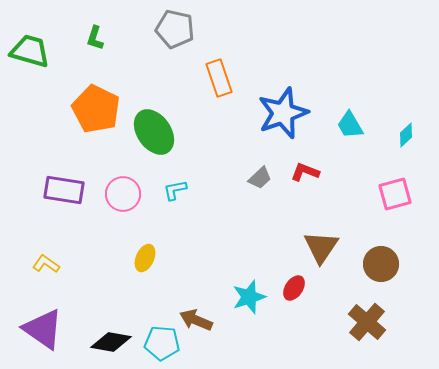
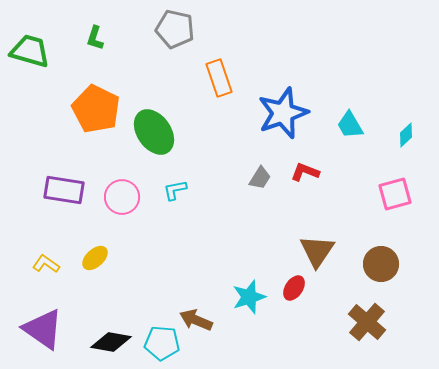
gray trapezoid: rotated 15 degrees counterclockwise
pink circle: moved 1 px left, 3 px down
brown triangle: moved 4 px left, 4 px down
yellow ellipse: moved 50 px left; rotated 24 degrees clockwise
